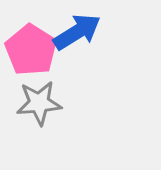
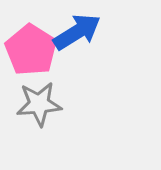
gray star: moved 1 px down
